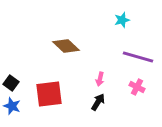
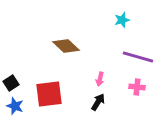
black square: rotated 21 degrees clockwise
pink cross: rotated 21 degrees counterclockwise
blue star: moved 3 px right
